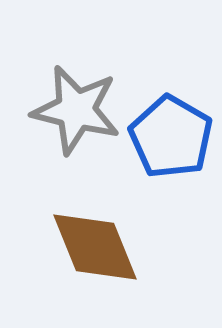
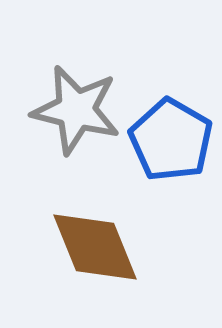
blue pentagon: moved 3 px down
